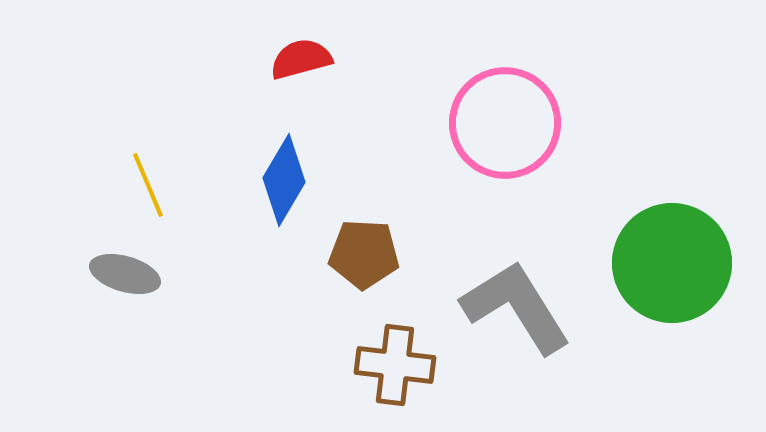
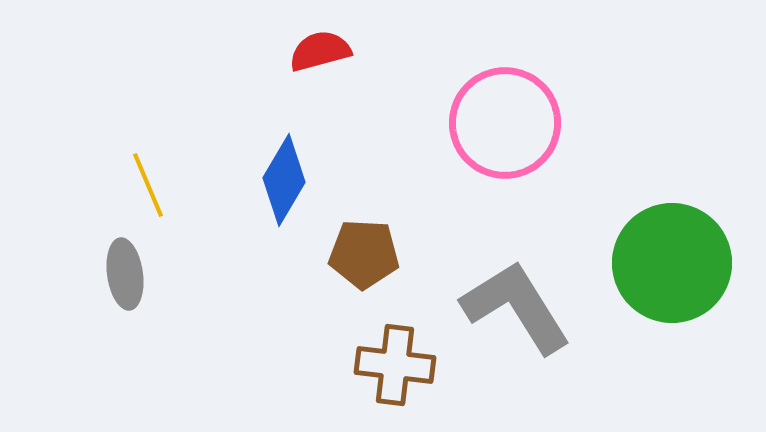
red semicircle: moved 19 px right, 8 px up
gray ellipse: rotated 66 degrees clockwise
